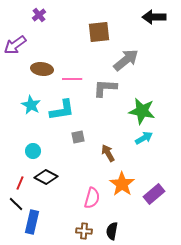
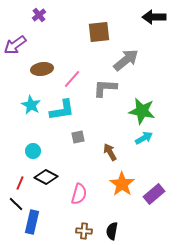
brown ellipse: rotated 15 degrees counterclockwise
pink line: rotated 48 degrees counterclockwise
brown arrow: moved 2 px right, 1 px up
pink semicircle: moved 13 px left, 4 px up
